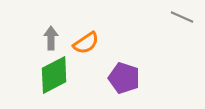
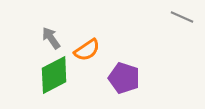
gray arrow: rotated 35 degrees counterclockwise
orange semicircle: moved 1 px right, 7 px down
